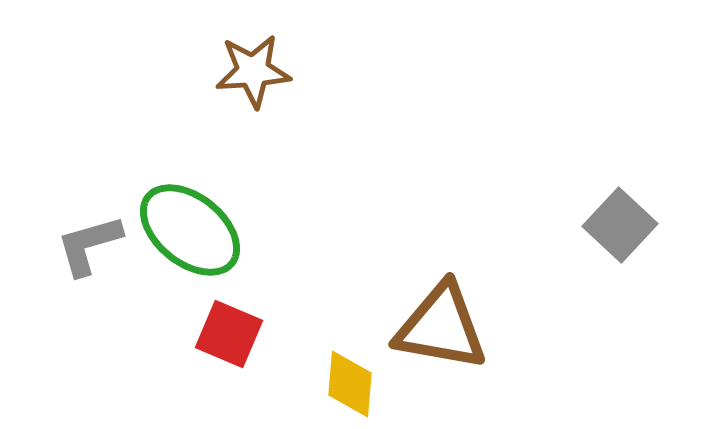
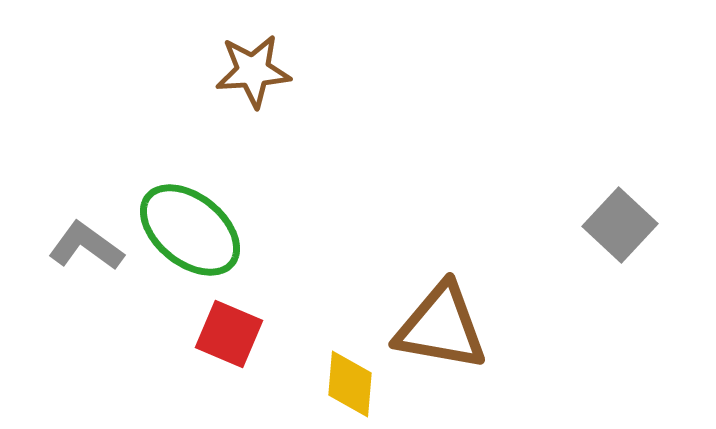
gray L-shape: moved 3 px left, 1 px down; rotated 52 degrees clockwise
